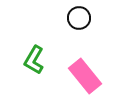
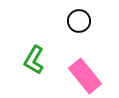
black circle: moved 3 px down
